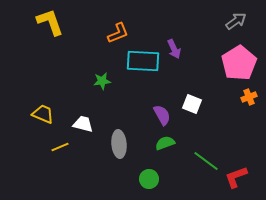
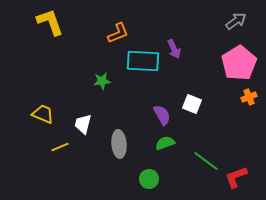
white trapezoid: rotated 90 degrees counterclockwise
